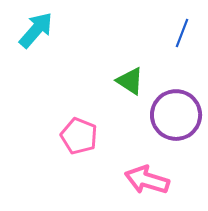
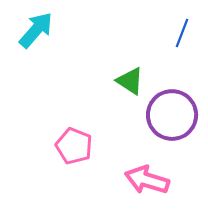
purple circle: moved 4 px left
pink pentagon: moved 5 px left, 10 px down
